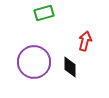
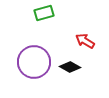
red arrow: rotated 72 degrees counterclockwise
black diamond: rotated 60 degrees counterclockwise
